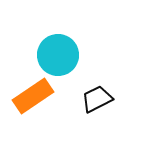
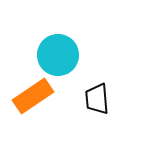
black trapezoid: rotated 68 degrees counterclockwise
